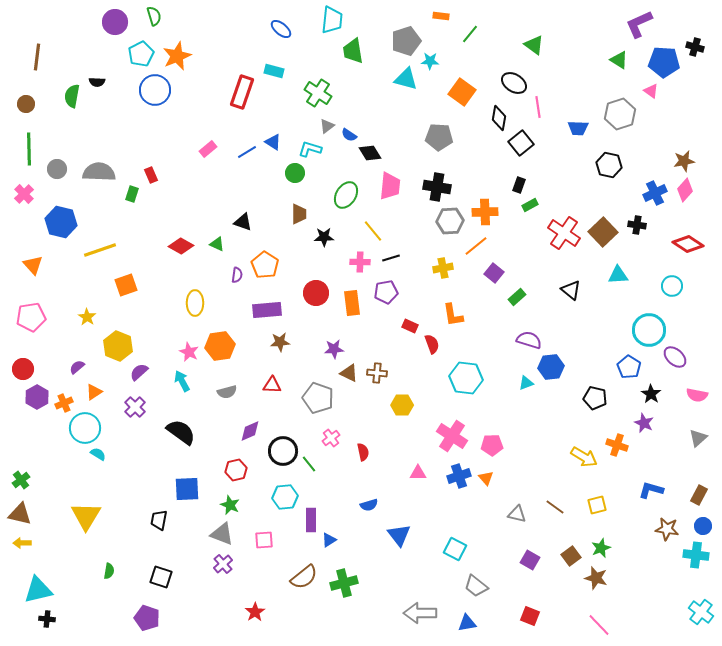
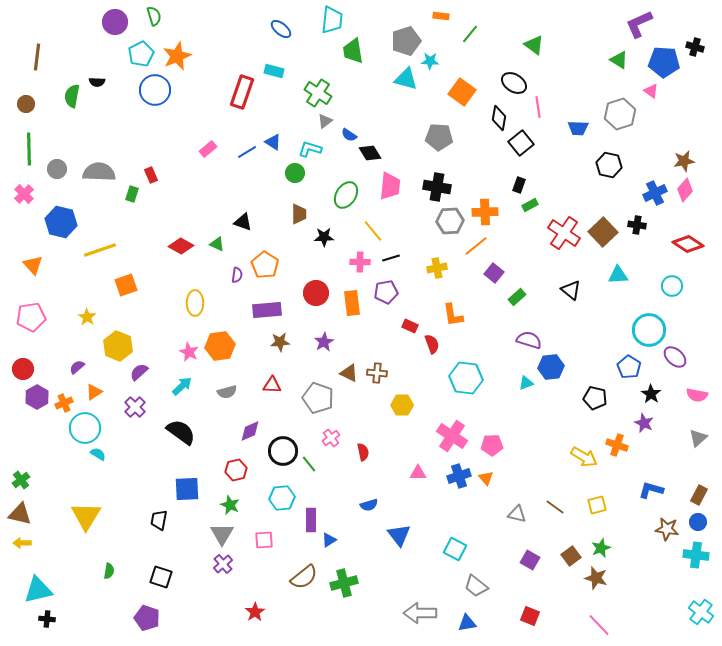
gray triangle at (327, 126): moved 2 px left, 5 px up
yellow cross at (443, 268): moved 6 px left
purple star at (334, 349): moved 10 px left, 7 px up; rotated 24 degrees counterclockwise
cyan arrow at (182, 381): moved 5 px down; rotated 75 degrees clockwise
cyan hexagon at (285, 497): moved 3 px left, 1 px down
blue circle at (703, 526): moved 5 px left, 4 px up
gray triangle at (222, 534): rotated 40 degrees clockwise
